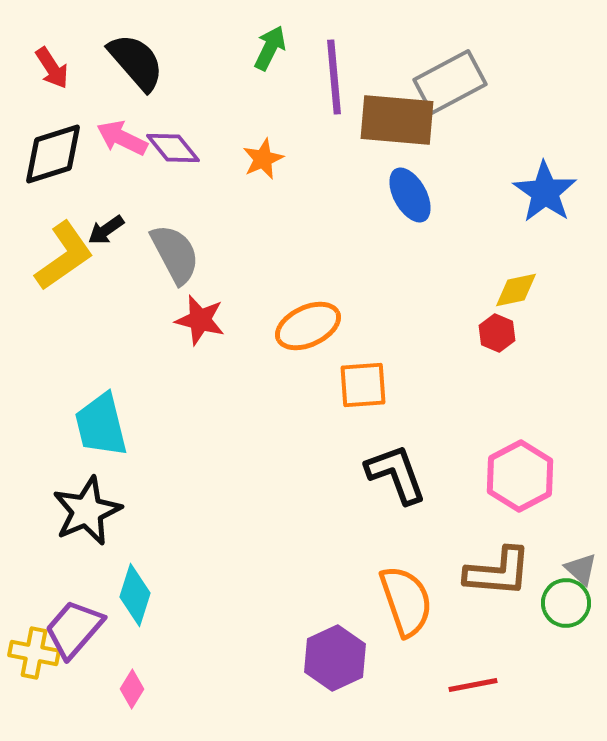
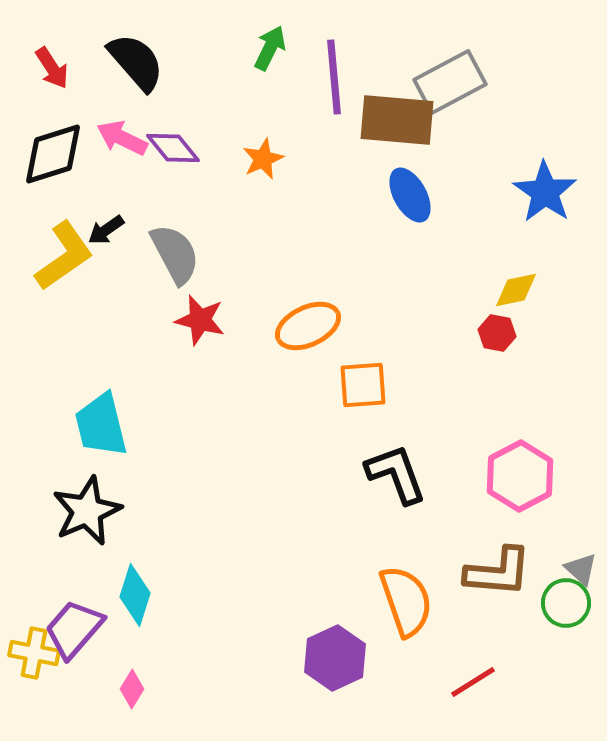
red hexagon: rotated 12 degrees counterclockwise
red line: moved 3 px up; rotated 21 degrees counterclockwise
